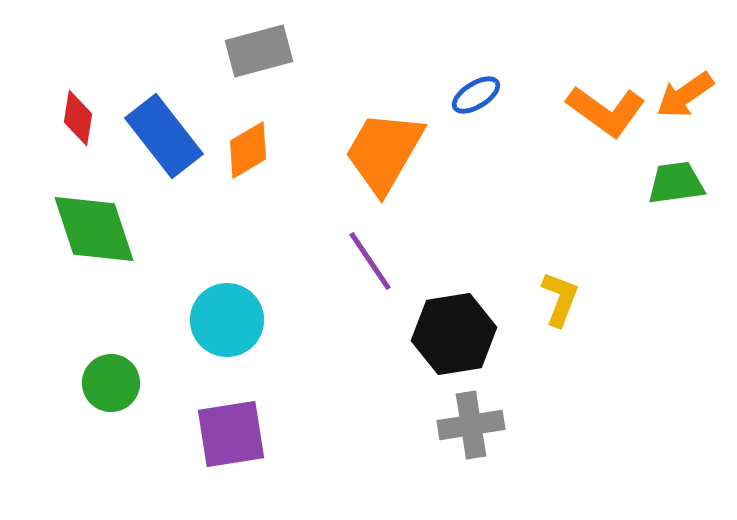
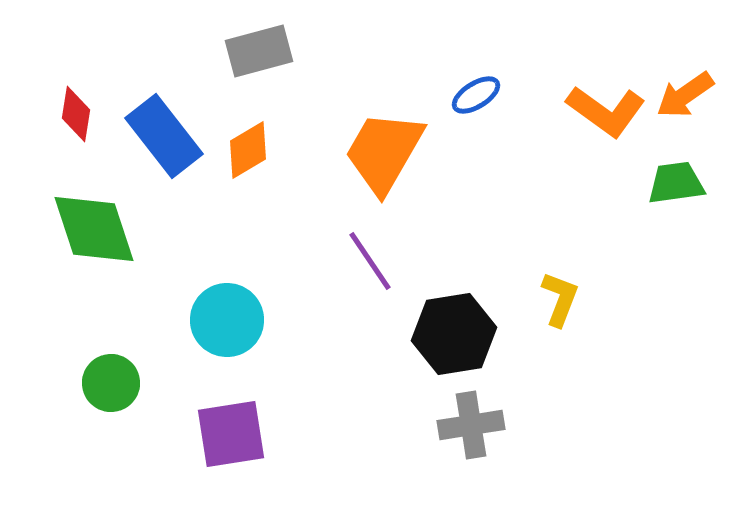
red diamond: moved 2 px left, 4 px up
